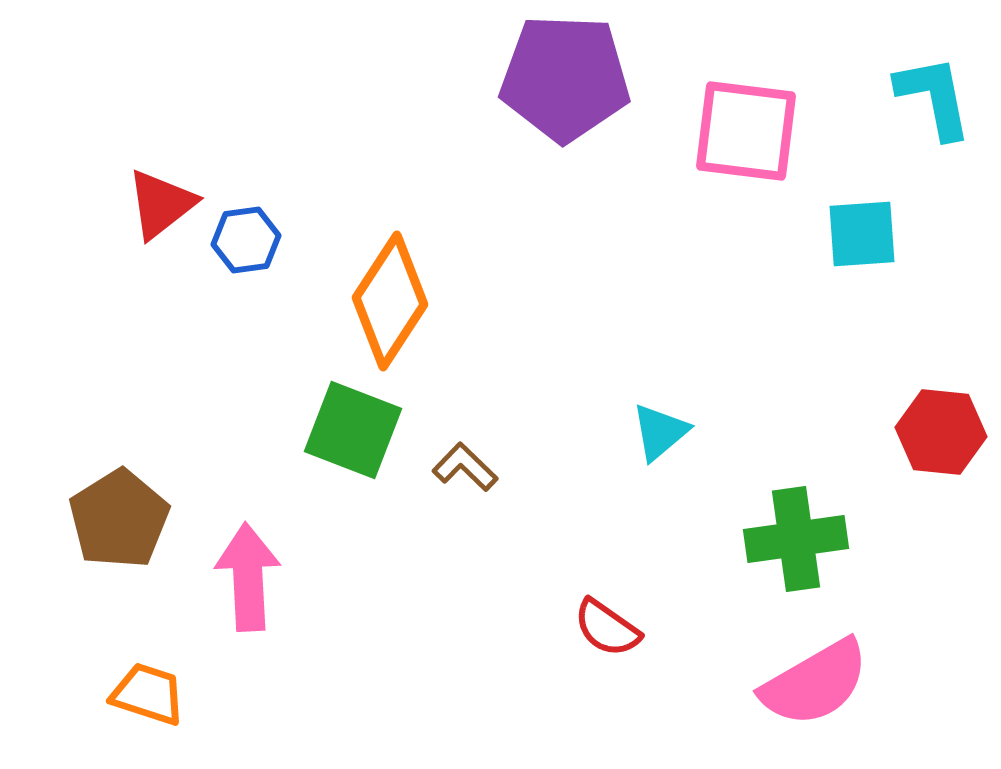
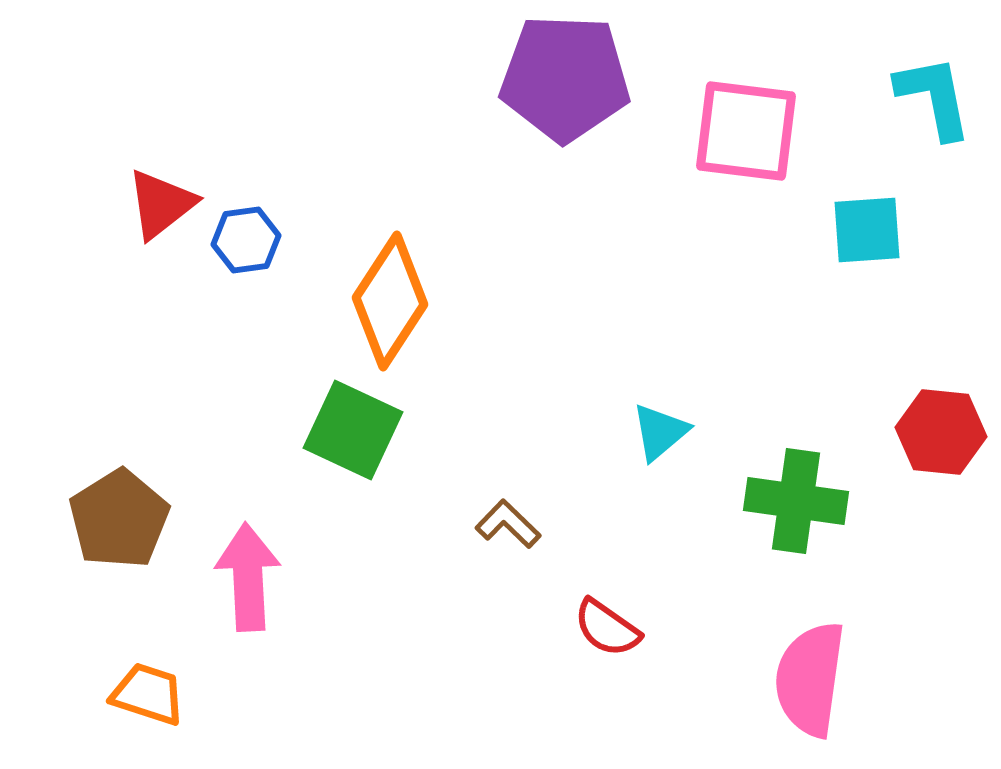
cyan square: moved 5 px right, 4 px up
green square: rotated 4 degrees clockwise
brown L-shape: moved 43 px right, 57 px down
green cross: moved 38 px up; rotated 16 degrees clockwise
pink semicircle: moved 5 px left, 4 px up; rotated 128 degrees clockwise
